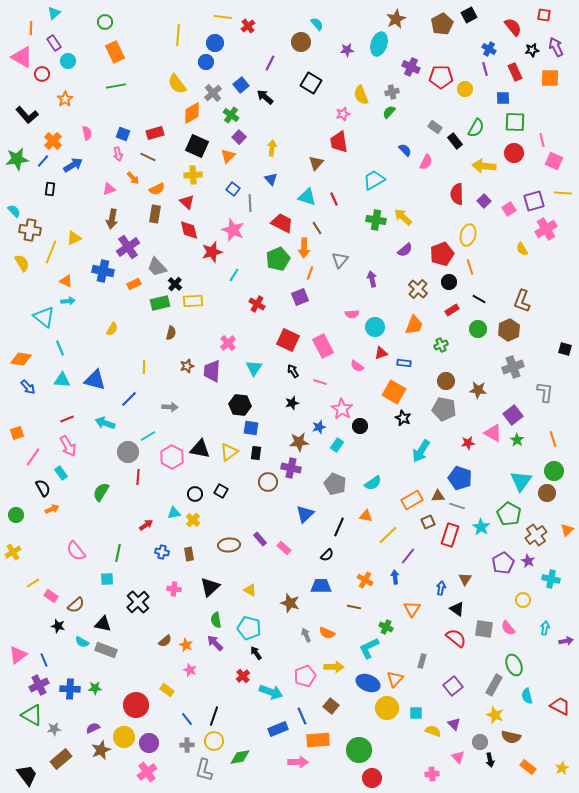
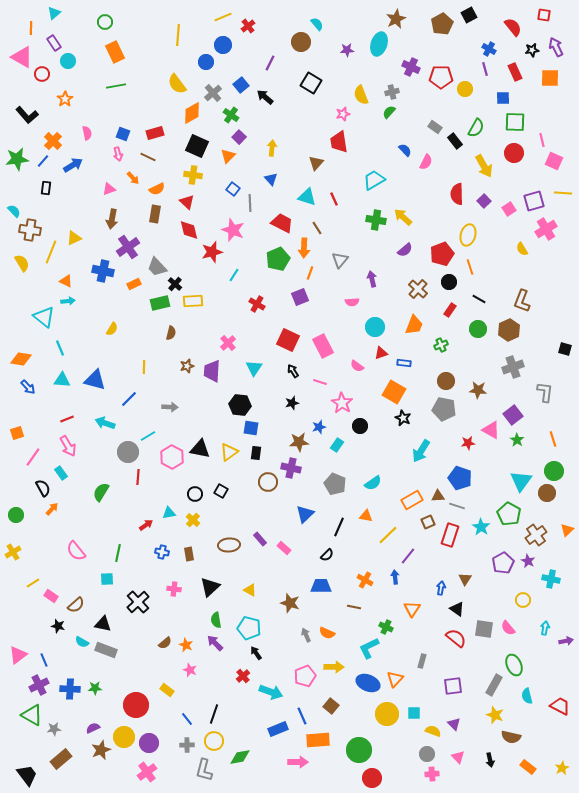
yellow line at (223, 17): rotated 30 degrees counterclockwise
blue circle at (215, 43): moved 8 px right, 2 px down
yellow arrow at (484, 166): rotated 125 degrees counterclockwise
yellow cross at (193, 175): rotated 12 degrees clockwise
black rectangle at (50, 189): moved 4 px left, 1 px up
red rectangle at (452, 310): moved 2 px left; rotated 24 degrees counterclockwise
pink semicircle at (352, 314): moved 12 px up
pink star at (342, 409): moved 6 px up
pink triangle at (493, 433): moved 2 px left, 3 px up
orange arrow at (52, 509): rotated 24 degrees counterclockwise
cyan triangle at (174, 513): moved 5 px left
brown semicircle at (165, 641): moved 2 px down
purple square at (453, 686): rotated 30 degrees clockwise
yellow circle at (387, 708): moved 6 px down
cyan square at (416, 713): moved 2 px left
black line at (214, 716): moved 2 px up
gray circle at (480, 742): moved 53 px left, 12 px down
